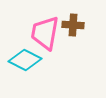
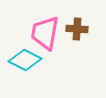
brown cross: moved 4 px right, 4 px down
